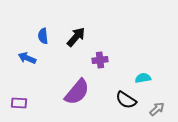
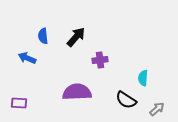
cyan semicircle: rotated 77 degrees counterclockwise
purple semicircle: rotated 132 degrees counterclockwise
